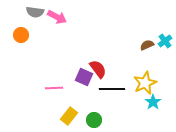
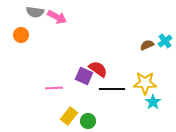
red semicircle: rotated 18 degrees counterclockwise
purple square: moved 1 px up
yellow star: rotated 25 degrees clockwise
green circle: moved 6 px left, 1 px down
